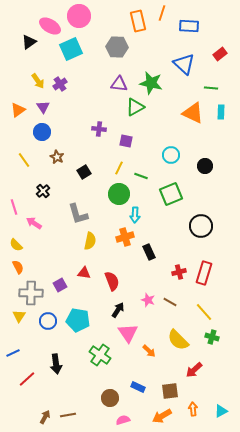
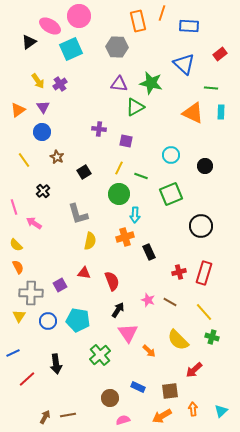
green cross at (100, 355): rotated 15 degrees clockwise
cyan triangle at (221, 411): rotated 16 degrees counterclockwise
